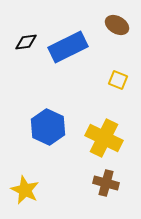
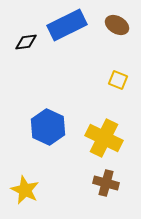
blue rectangle: moved 1 px left, 22 px up
